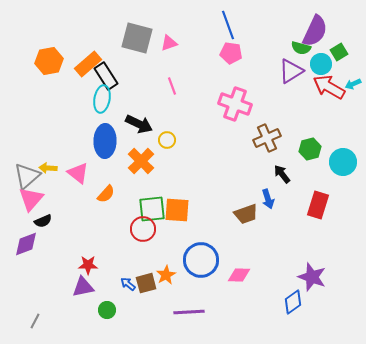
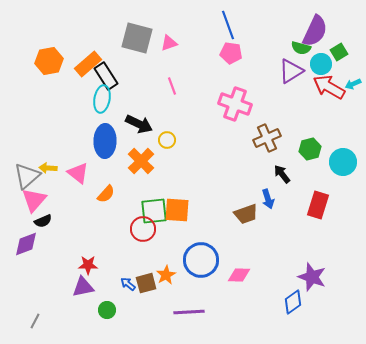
pink triangle at (31, 199): moved 3 px right, 1 px down
green square at (152, 209): moved 2 px right, 2 px down
